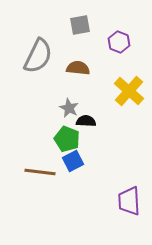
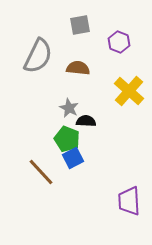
blue square: moved 3 px up
brown line: moved 1 px right; rotated 40 degrees clockwise
